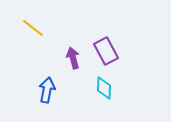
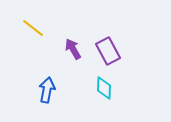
purple rectangle: moved 2 px right
purple arrow: moved 9 px up; rotated 15 degrees counterclockwise
